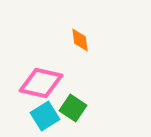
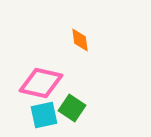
green square: moved 1 px left
cyan square: moved 1 px left, 1 px up; rotated 20 degrees clockwise
